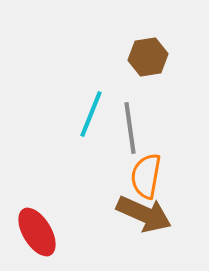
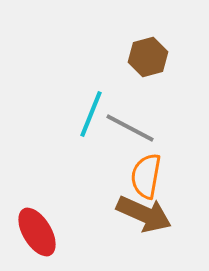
brown hexagon: rotated 6 degrees counterclockwise
gray line: rotated 54 degrees counterclockwise
